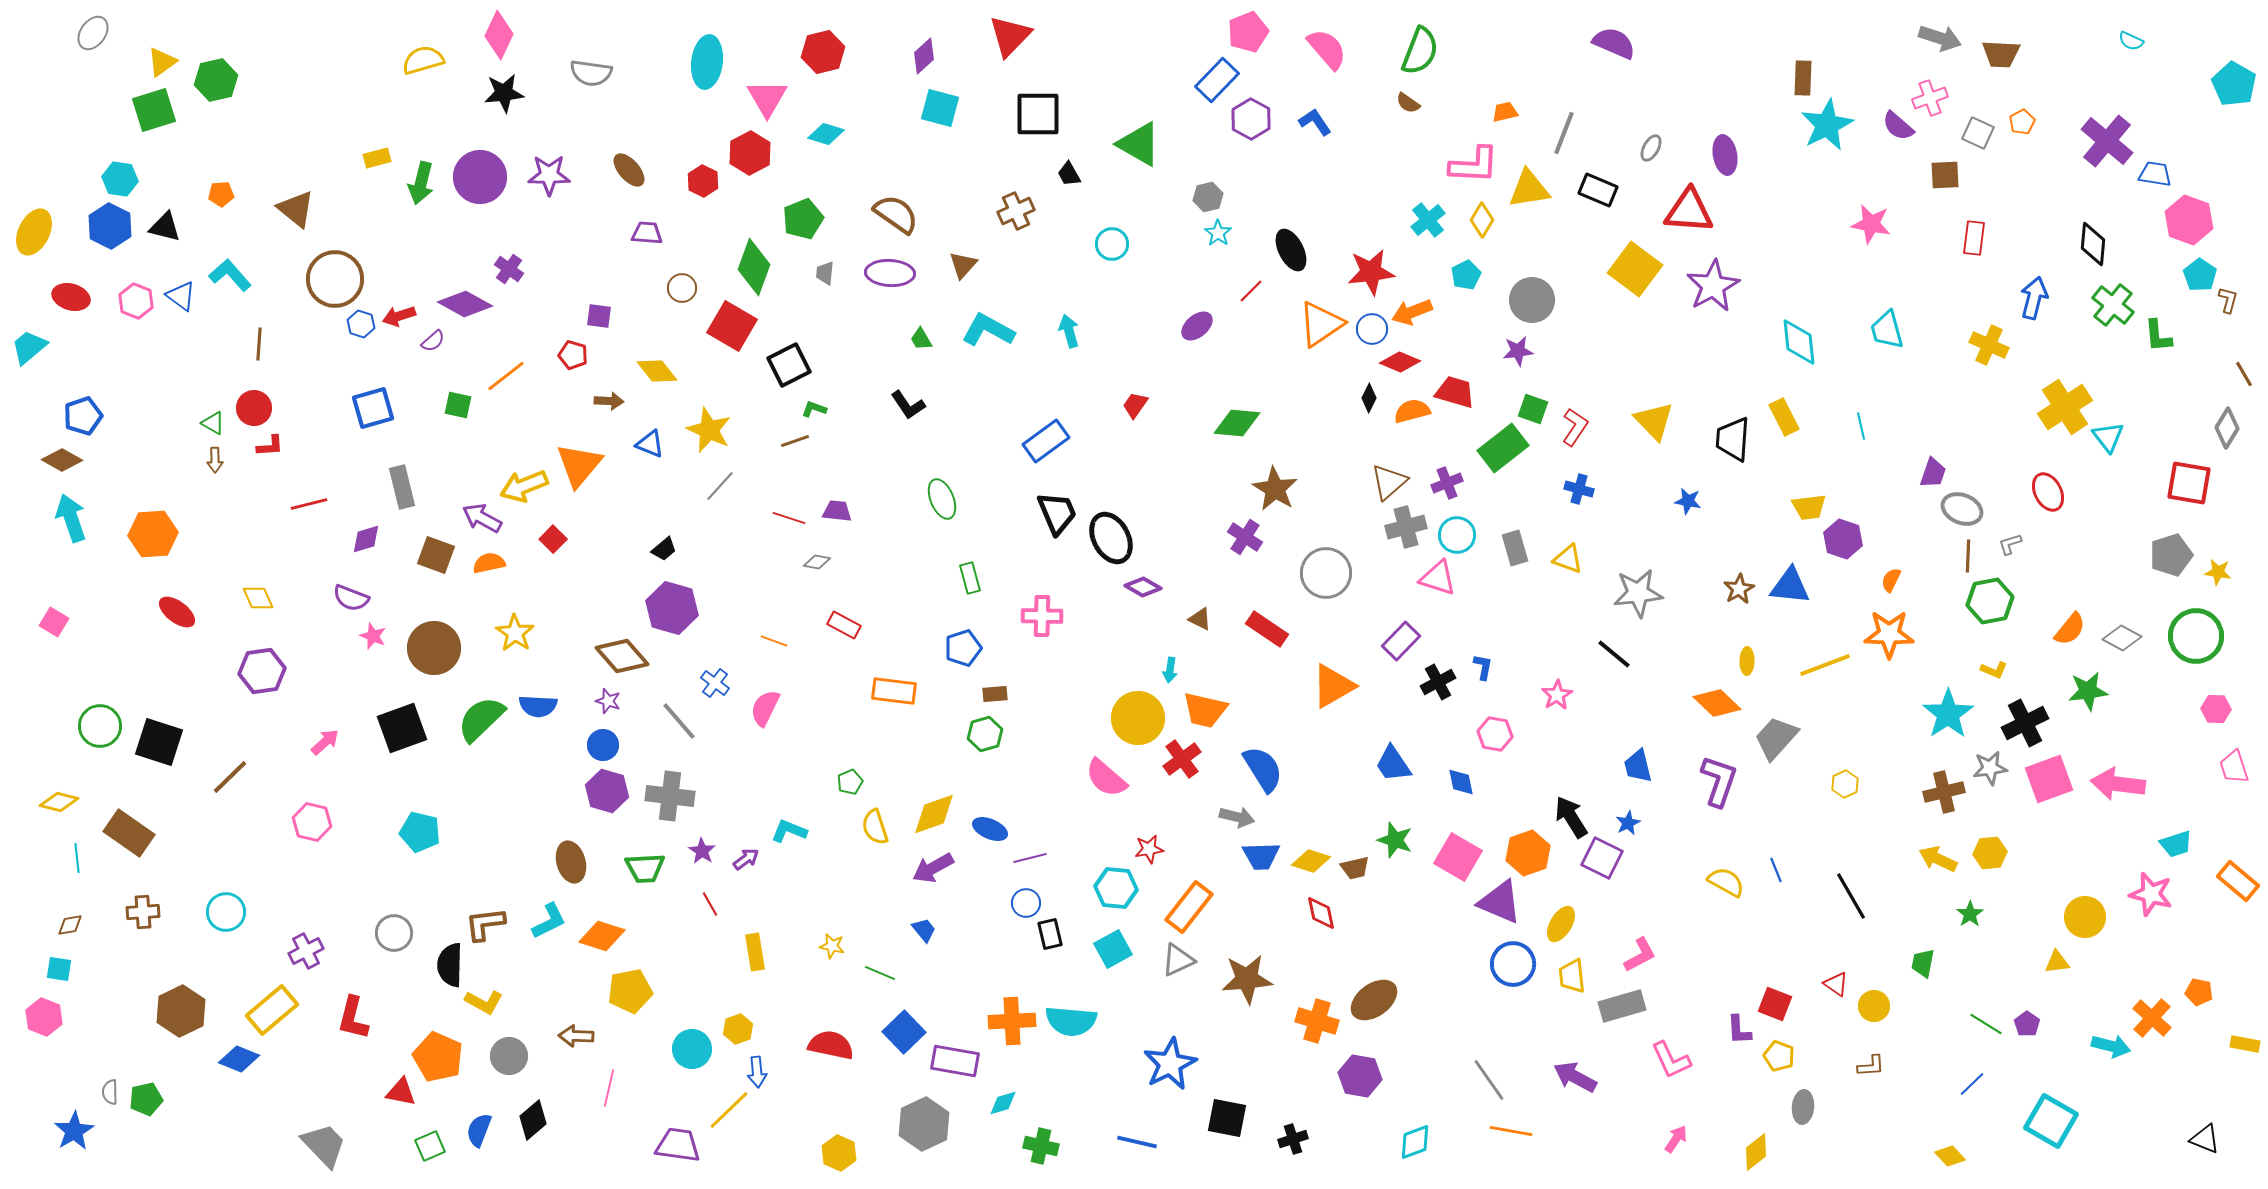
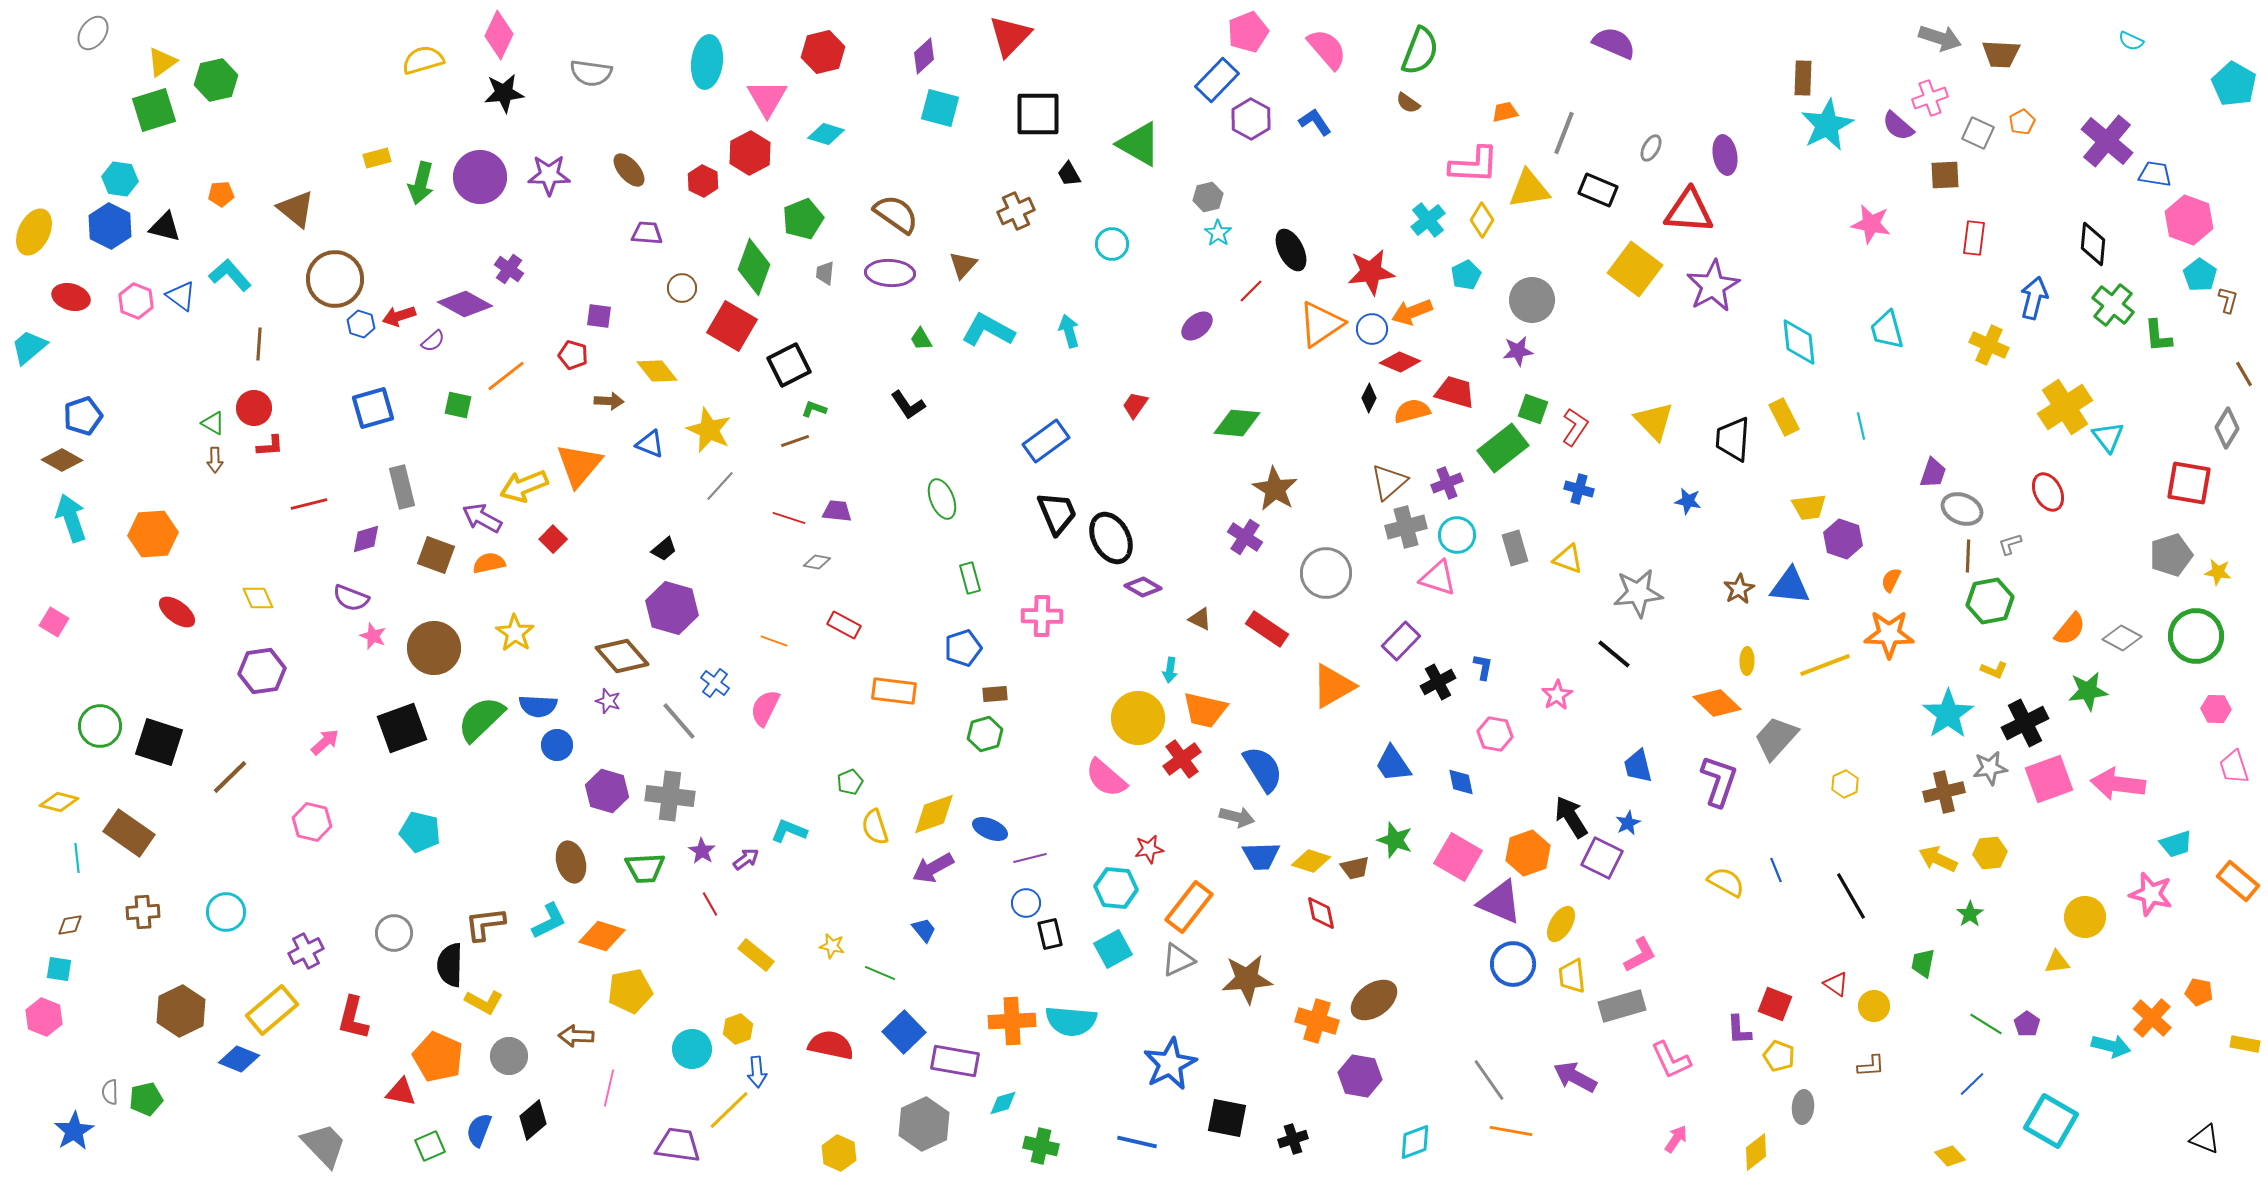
blue circle at (603, 745): moved 46 px left
yellow rectangle at (755, 952): moved 1 px right, 3 px down; rotated 42 degrees counterclockwise
